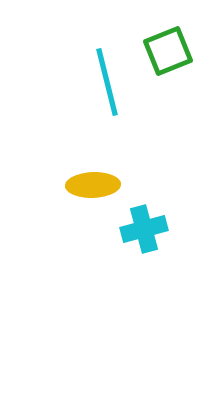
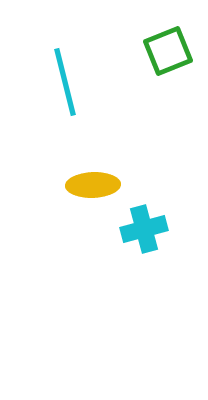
cyan line: moved 42 px left
